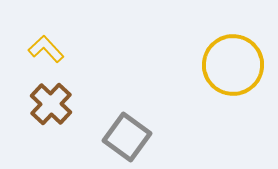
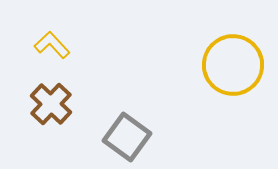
yellow L-shape: moved 6 px right, 4 px up
